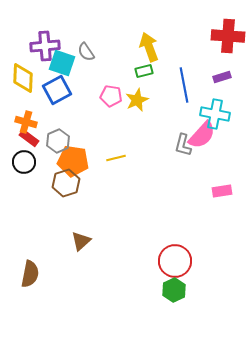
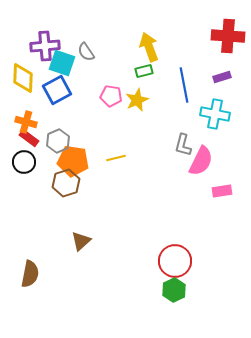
pink semicircle: moved 1 px left, 26 px down; rotated 16 degrees counterclockwise
